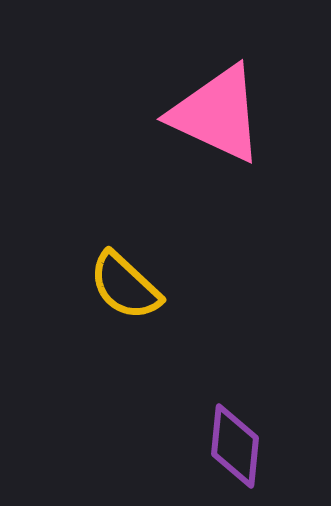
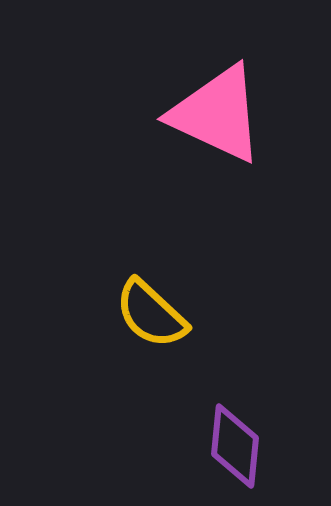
yellow semicircle: moved 26 px right, 28 px down
